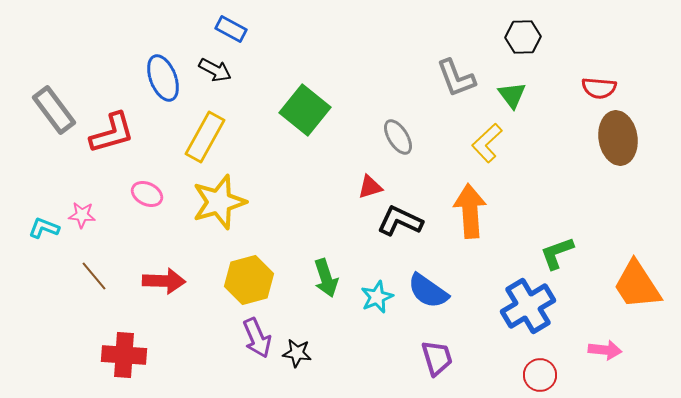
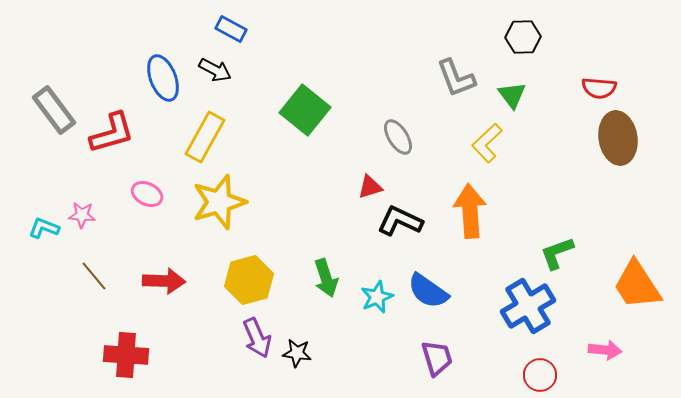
red cross: moved 2 px right
